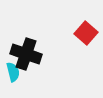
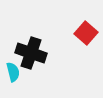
black cross: moved 5 px right, 1 px up
